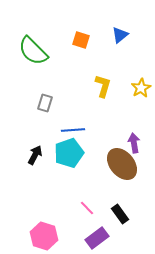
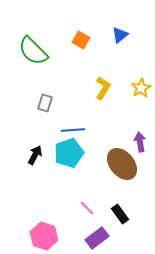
orange square: rotated 12 degrees clockwise
yellow L-shape: moved 2 px down; rotated 15 degrees clockwise
purple arrow: moved 6 px right, 1 px up
